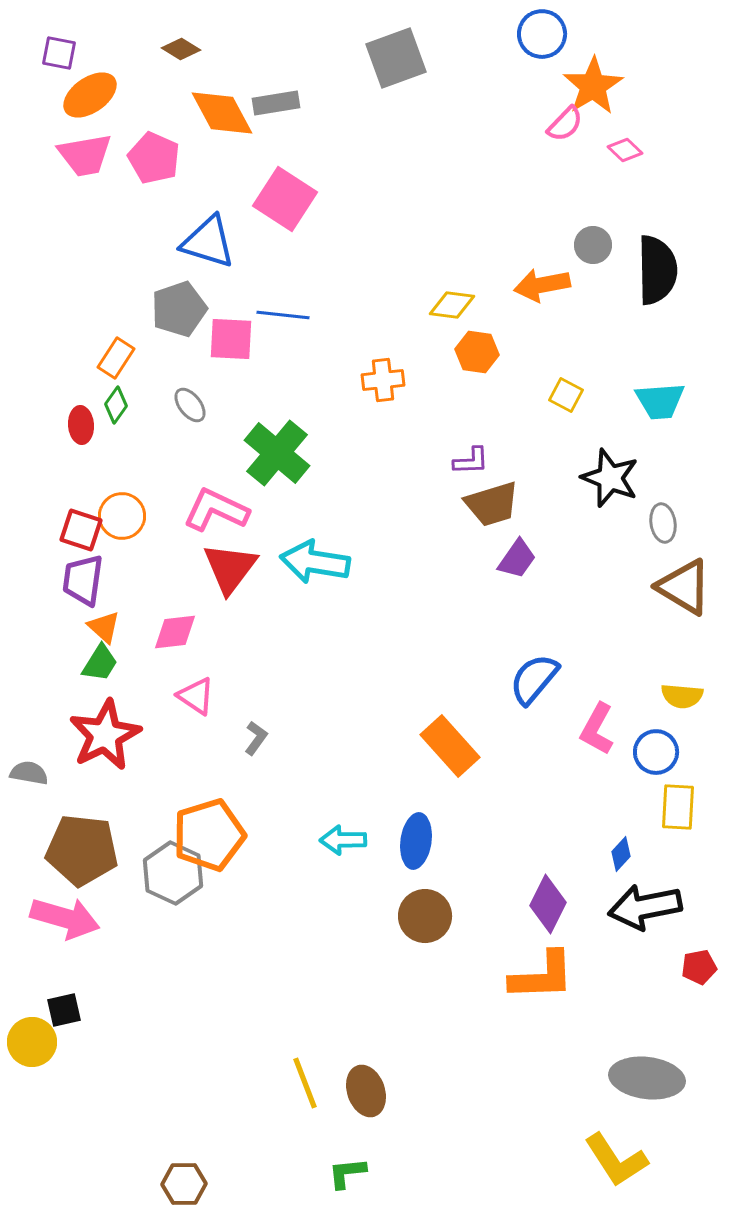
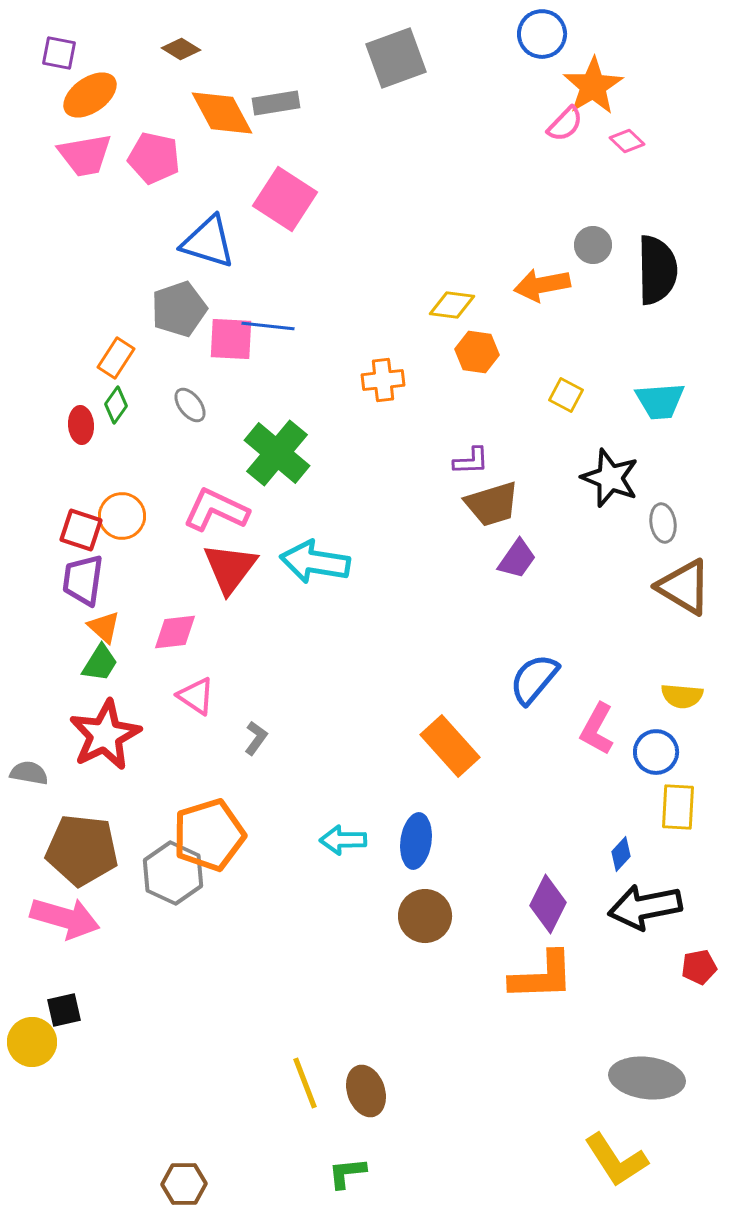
pink diamond at (625, 150): moved 2 px right, 9 px up
pink pentagon at (154, 158): rotated 12 degrees counterclockwise
blue line at (283, 315): moved 15 px left, 11 px down
